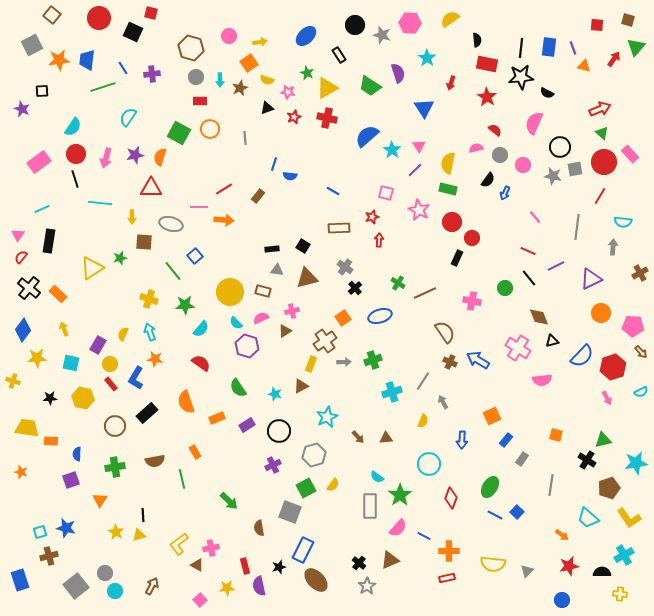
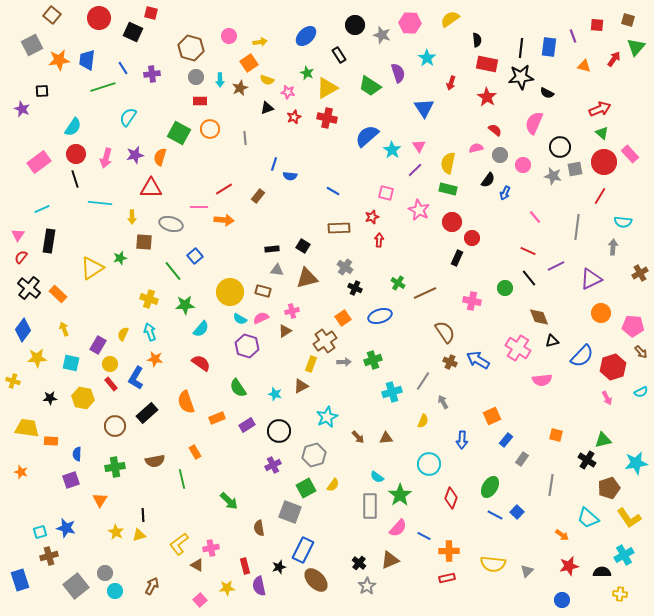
purple line at (573, 48): moved 12 px up
black cross at (355, 288): rotated 24 degrees counterclockwise
cyan semicircle at (236, 323): moved 4 px right, 4 px up; rotated 16 degrees counterclockwise
